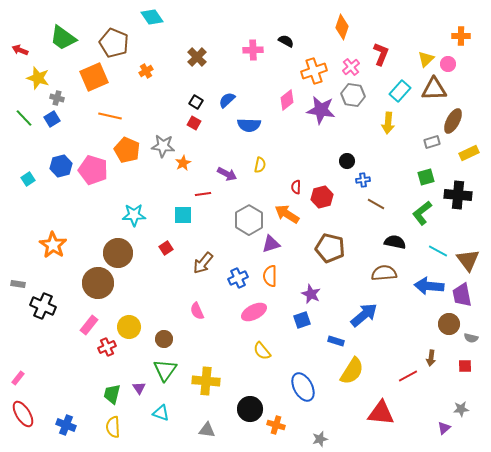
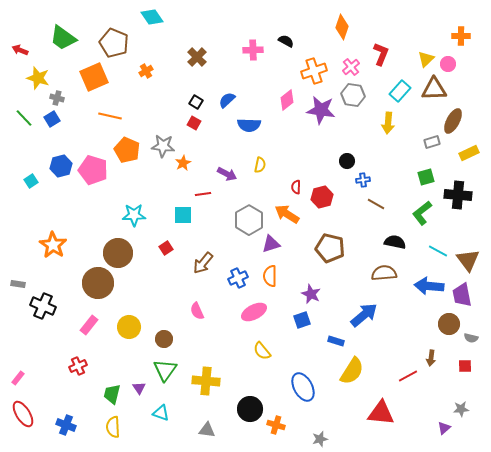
cyan square at (28, 179): moved 3 px right, 2 px down
red cross at (107, 347): moved 29 px left, 19 px down
